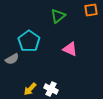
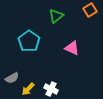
orange square: moved 1 px left; rotated 24 degrees counterclockwise
green triangle: moved 2 px left
pink triangle: moved 2 px right, 1 px up
gray semicircle: moved 19 px down
yellow arrow: moved 2 px left
